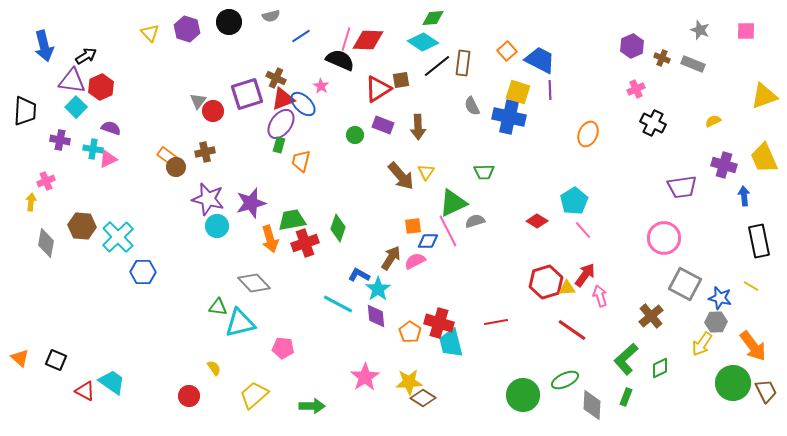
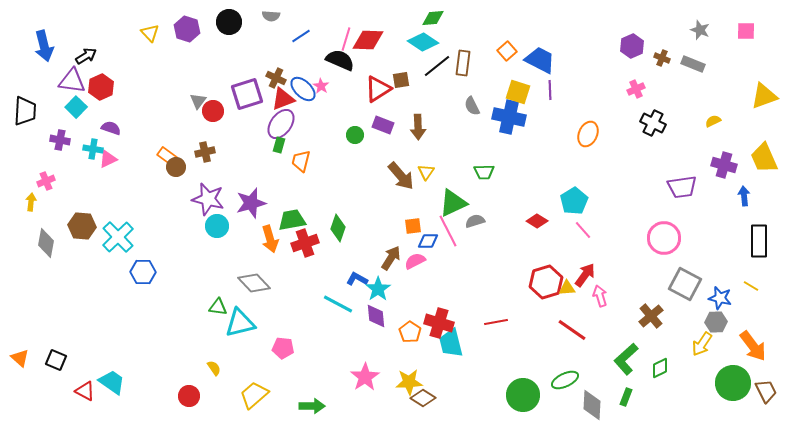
gray semicircle at (271, 16): rotated 18 degrees clockwise
blue ellipse at (303, 104): moved 15 px up
black rectangle at (759, 241): rotated 12 degrees clockwise
blue L-shape at (359, 275): moved 2 px left, 4 px down
